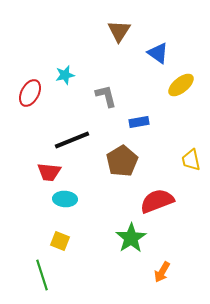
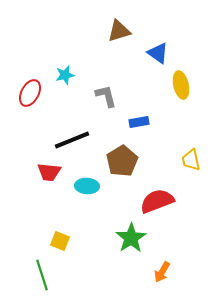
brown triangle: rotated 40 degrees clockwise
yellow ellipse: rotated 64 degrees counterclockwise
cyan ellipse: moved 22 px right, 13 px up
